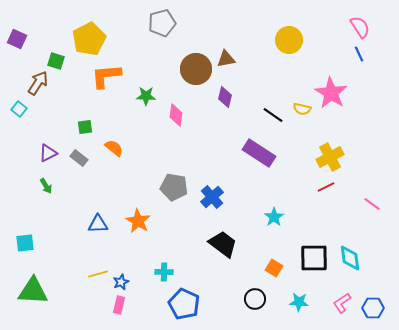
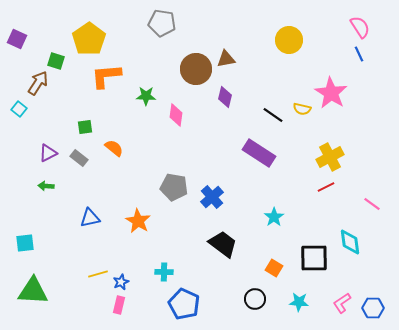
gray pentagon at (162, 23): rotated 24 degrees clockwise
yellow pentagon at (89, 39): rotated 8 degrees counterclockwise
green arrow at (46, 186): rotated 126 degrees clockwise
blue triangle at (98, 224): moved 8 px left, 6 px up; rotated 10 degrees counterclockwise
cyan diamond at (350, 258): moved 16 px up
